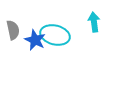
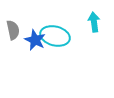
cyan ellipse: moved 1 px down
